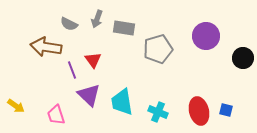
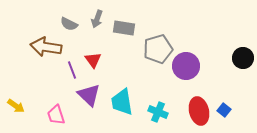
purple circle: moved 20 px left, 30 px down
blue square: moved 2 px left; rotated 24 degrees clockwise
